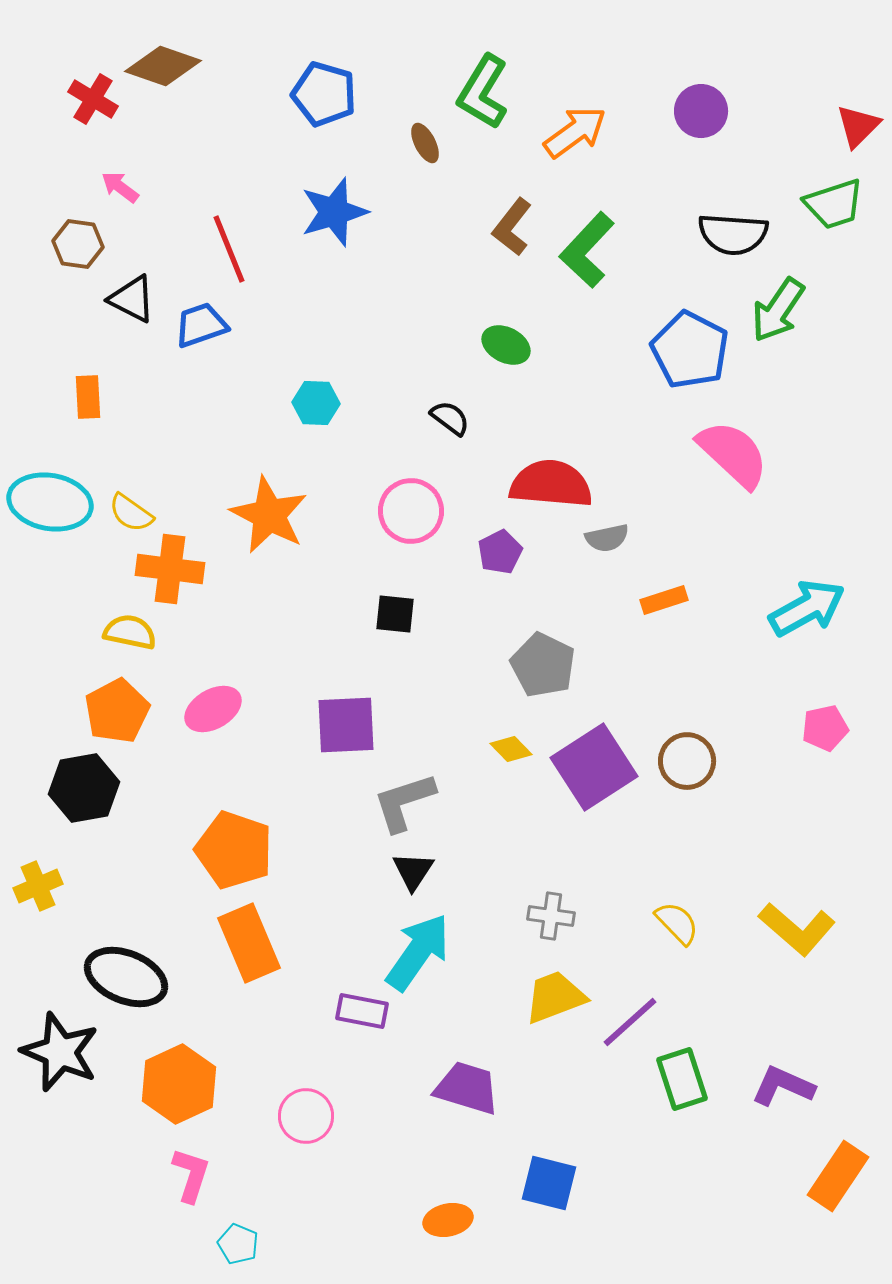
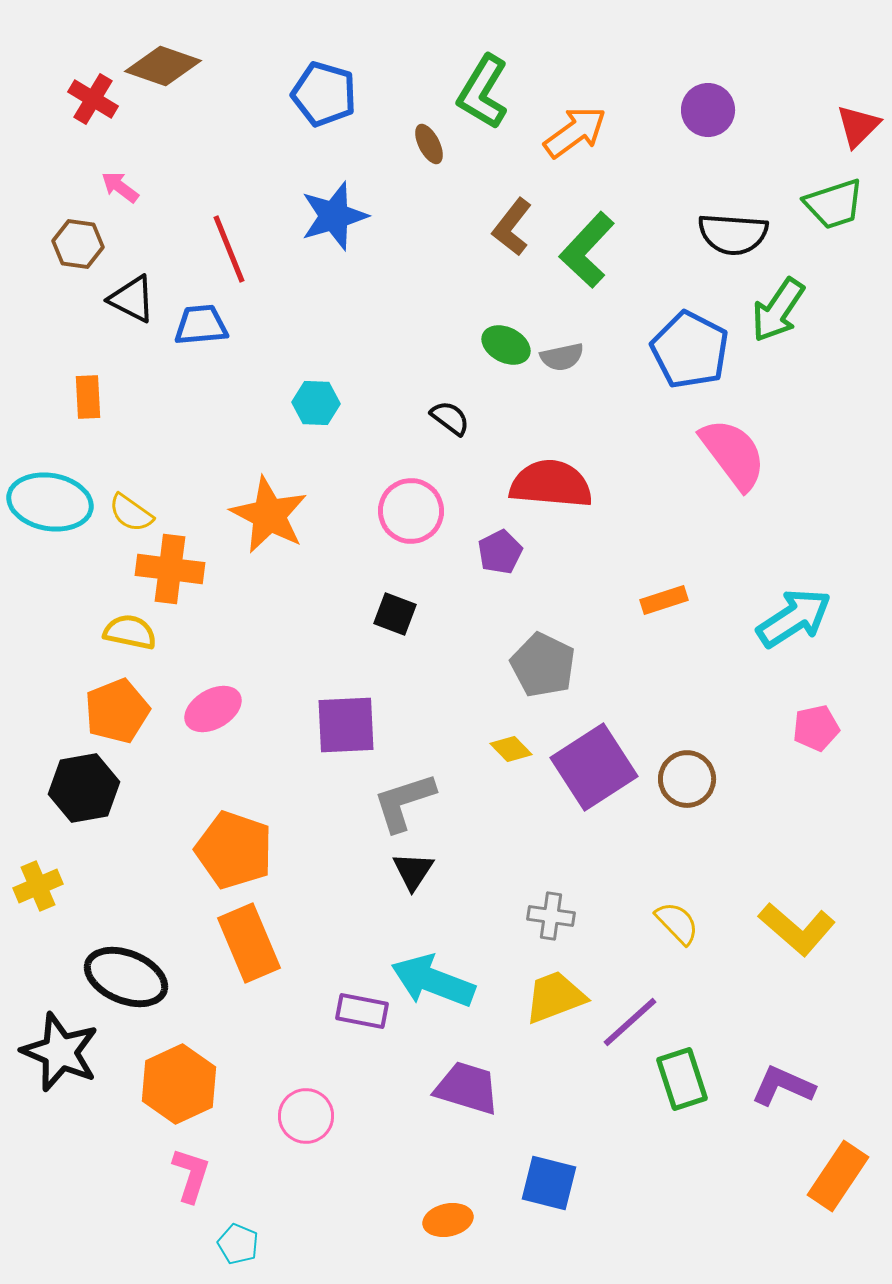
purple circle at (701, 111): moved 7 px right, 1 px up
brown ellipse at (425, 143): moved 4 px right, 1 px down
blue star at (334, 212): moved 4 px down
blue trapezoid at (201, 325): rotated 14 degrees clockwise
pink semicircle at (733, 454): rotated 10 degrees clockwise
gray semicircle at (607, 538): moved 45 px left, 181 px up
cyan arrow at (807, 608): moved 13 px left, 10 px down; rotated 4 degrees counterclockwise
black square at (395, 614): rotated 15 degrees clockwise
orange pentagon at (117, 711): rotated 6 degrees clockwise
pink pentagon at (825, 728): moved 9 px left
brown circle at (687, 761): moved 18 px down
cyan arrow at (418, 952): moved 15 px right, 29 px down; rotated 104 degrees counterclockwise
